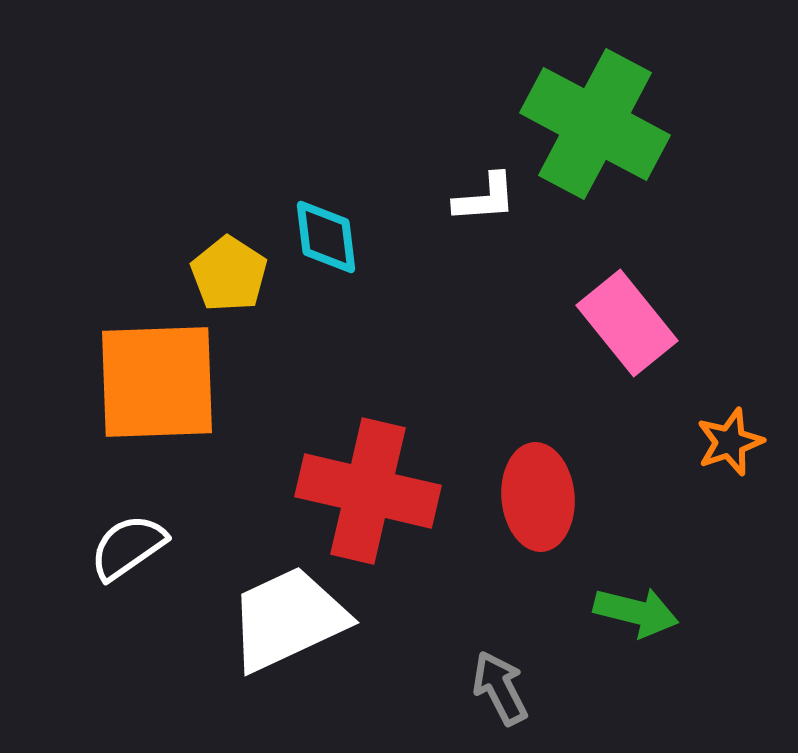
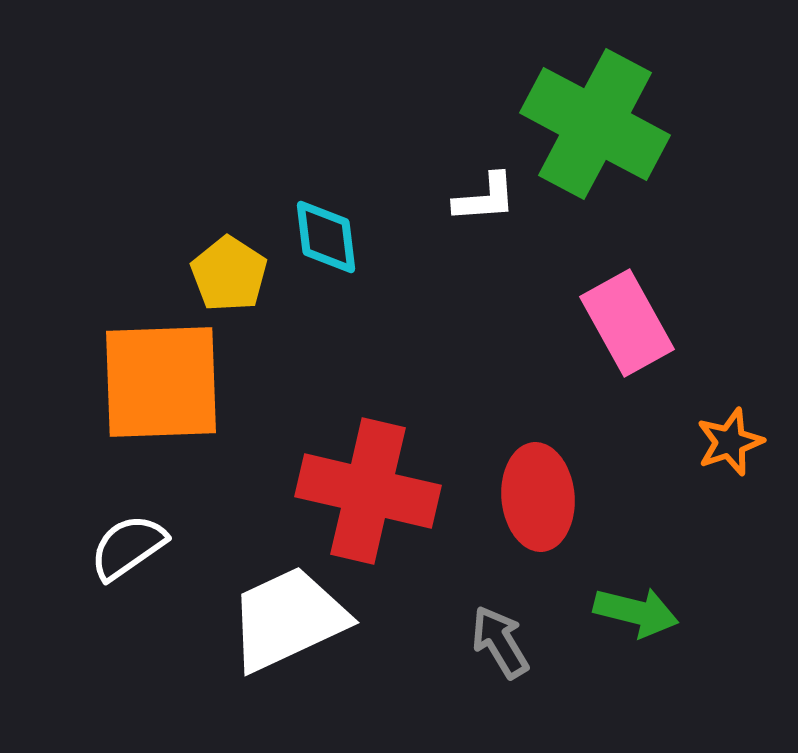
pink rectangle: rotated 10 degrees clockwise
orange square: moved 4 px right
gray arrow: moved 46 px up; rotated 4 degrees counterclockwise
